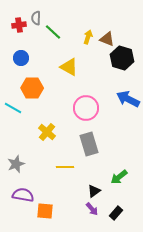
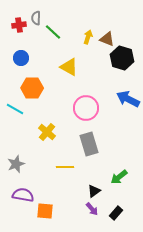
cyan line: moved 2 px right, 1 px down
